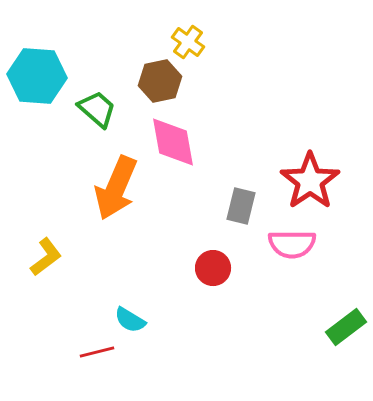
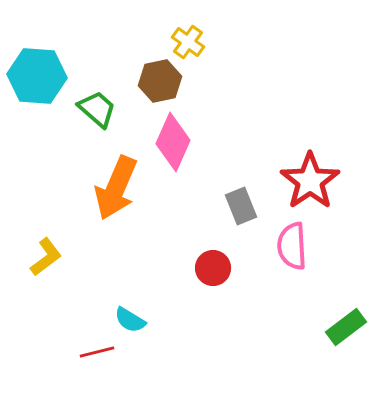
pink diamond: rotated 34 degrees clockwise
gray rectangle: rotated 36 degrees counterclockwise
pink semicircle: moved 2 px down; rotated 87 degrees clockwise
